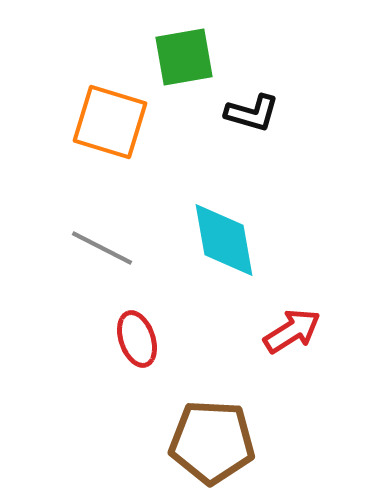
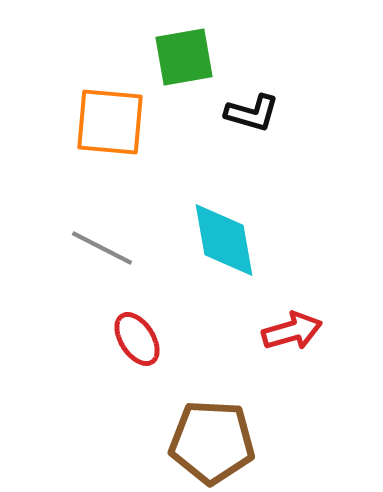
orange square: rotated 12 degrees counterclockwise
red arrow: rotated 16 degrees clockwise
red ellipse: rotated 14 degrees counterclockwise
